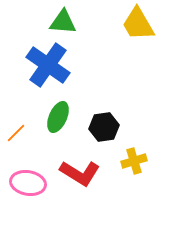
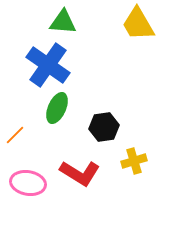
green ellipse: moved 1 px left, 9 px up
orange line: moved 1 px left, 2 px down
